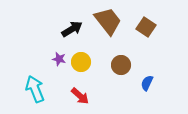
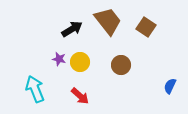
yellow circle: moved 1 px left
blue semicircle: moved 23 px right, 3 px down
